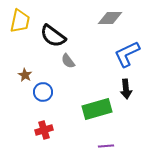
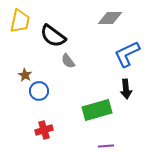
blue circle: moved 4 px left, 1 px up
green rectangle: moved 1 px down
